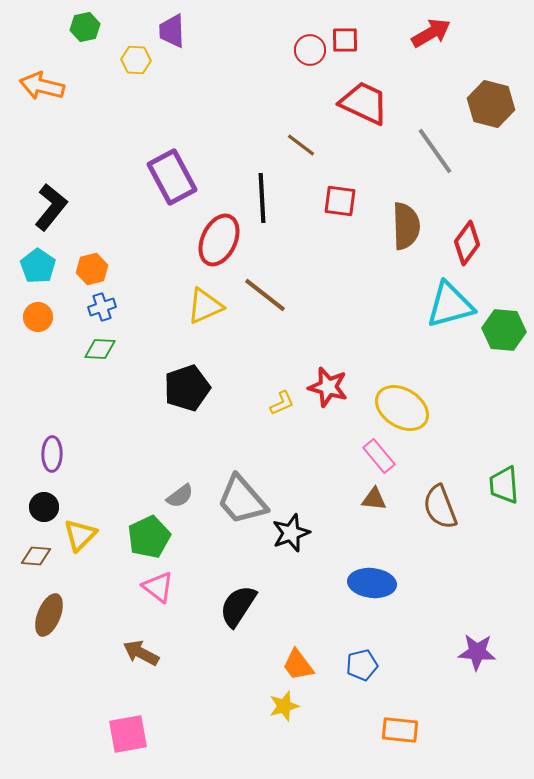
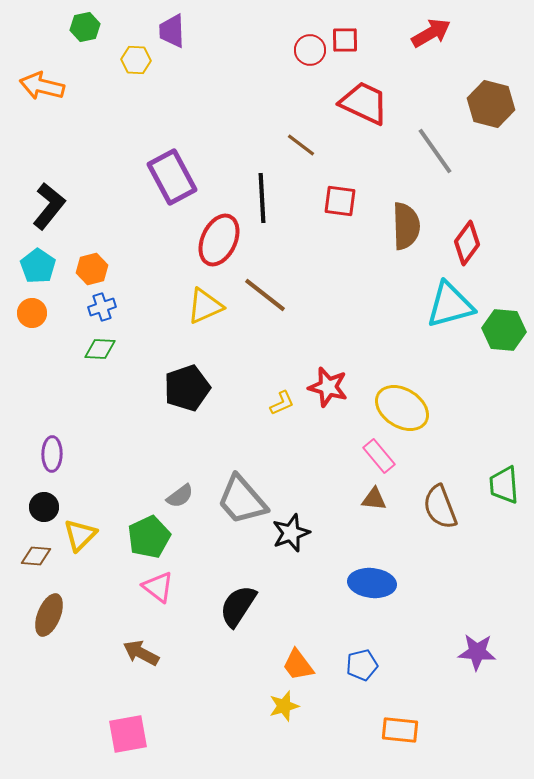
black L-shape at (51, 207): moved 2 px left, 1 px up
orange circle at (38, 317): moved 6 px left, 4 px up
